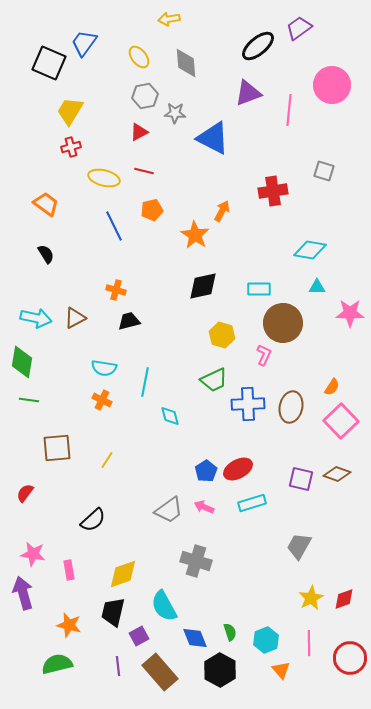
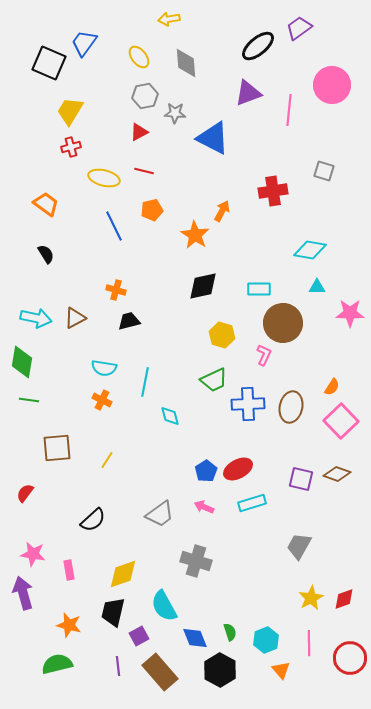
gray trapezoid at (169, 510): moved 9 px left, 4 px down
